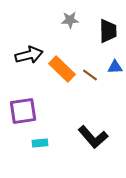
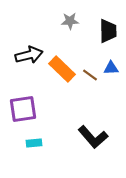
gray star: moved 1 px down
blue triangle: moved 4 px left, 1 px down
purple square: moved 2 px up
cyan rectangle: moved 6 px left
